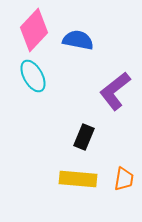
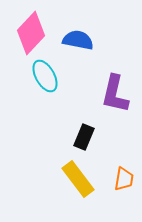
pink diamond: moved 3 px left, 3 px down
cyan ellipse: moved 12 px right
purple L-shape: moved 3 px down; rotated 39 degrees counterclockwise
yellow rectangle: rotated 48 degrees clockwise
